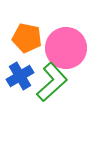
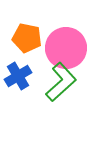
blue cross: moved 2 px left
green L-shape: moved 9 px right
